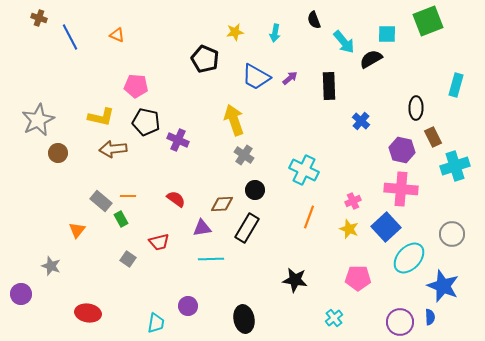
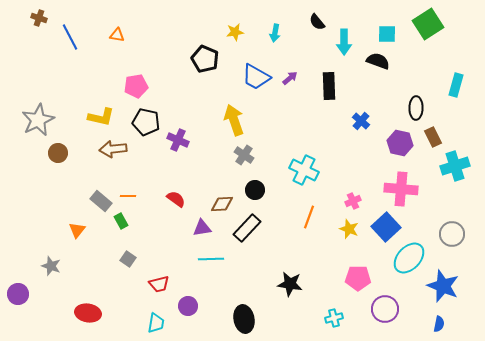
black semicircle at (314, 20): moved 3 px right, 2 px down; rotated 18 degrees counterclockwise
green square at (428, 21): moved 3 px down; rotated 12 degrees counterclockwise
orange triangle at (117, 35): rotated 14 degrees counterclockwise
cyan arrow at (344, 42): rotated 40 degrees clockwise
black semicircle at (371, 59): moved 7 px right, 2 px down; rotated 50 degrees clockwise
pink pentagon at (136, 86): rotated 15 degrees counterclockwise
purple hexagon at (402, 150): moved 2 px left, 7 px up
green rectangle at (121, 219): moved 2 px down
black rectangle at (247, 228): rotated 12 degrees clockwise
red trapezoid at (159, 242): moved 42 px down
black star at (295, 280): moved 5 px left, 4 px down
purple circle at (21, 294): moved 3 px left
blue semicircle at (430, 317): moved 9 px right, 7 px down; rotated 14 degrees clockwise
cyan cross at (334, 318): rotated 24 degrees clockwise
purple circle at (400, 322): moved 15 px left, 13 px up
